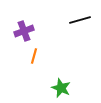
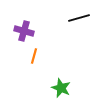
black line: moved 1 px left, 2 px up
purple cross: rotated 36 degrees clockwise
